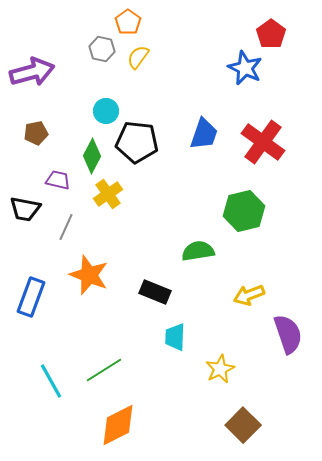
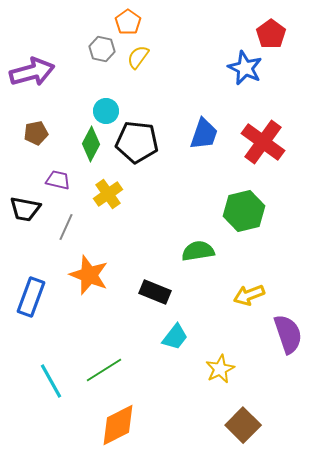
green diamond: moved 1 px left, 12 px up
cyan trapezoid: rotated 144 degrees counterclockwise
